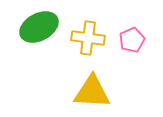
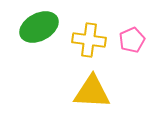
yellow cross: moved 1 px right, 2 px down
